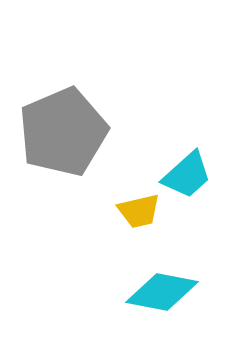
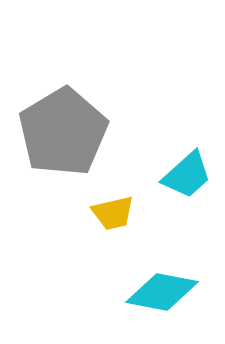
gray pentagon: rotated 8 degrees counterclockwise
yellow trapezoid: moved 26 px left, 2 px down
